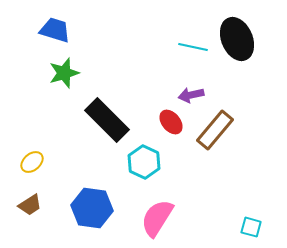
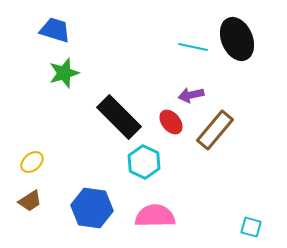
black rectangle: moved 12 px right, 3 px up
brown trapezoid: moved 4 px up
pink semicircle: moved 2 px left, 2 px up; rotated 57 degrees clockwise
